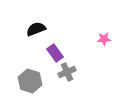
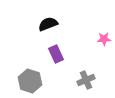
black semicircle: moved 12 px right, 5 px up
purple rectangle: moved 1 px right, 1 px down; rotated 12 degrees clockwise
gray cross: moved 19 px right, 8 px down
